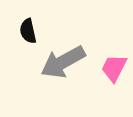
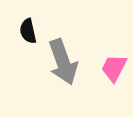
gray arrow: rotated 81 degrees counterclockwise
